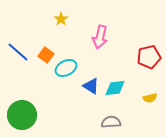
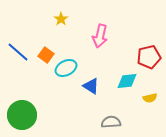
pink arrow: moved 1 px up
cyan diamond: moved 12 px right, 7 px up
